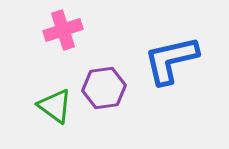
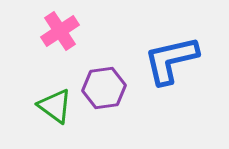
pink cross: moved 3 px left, 1 px down; rotated 15 degrees counterclockwise
